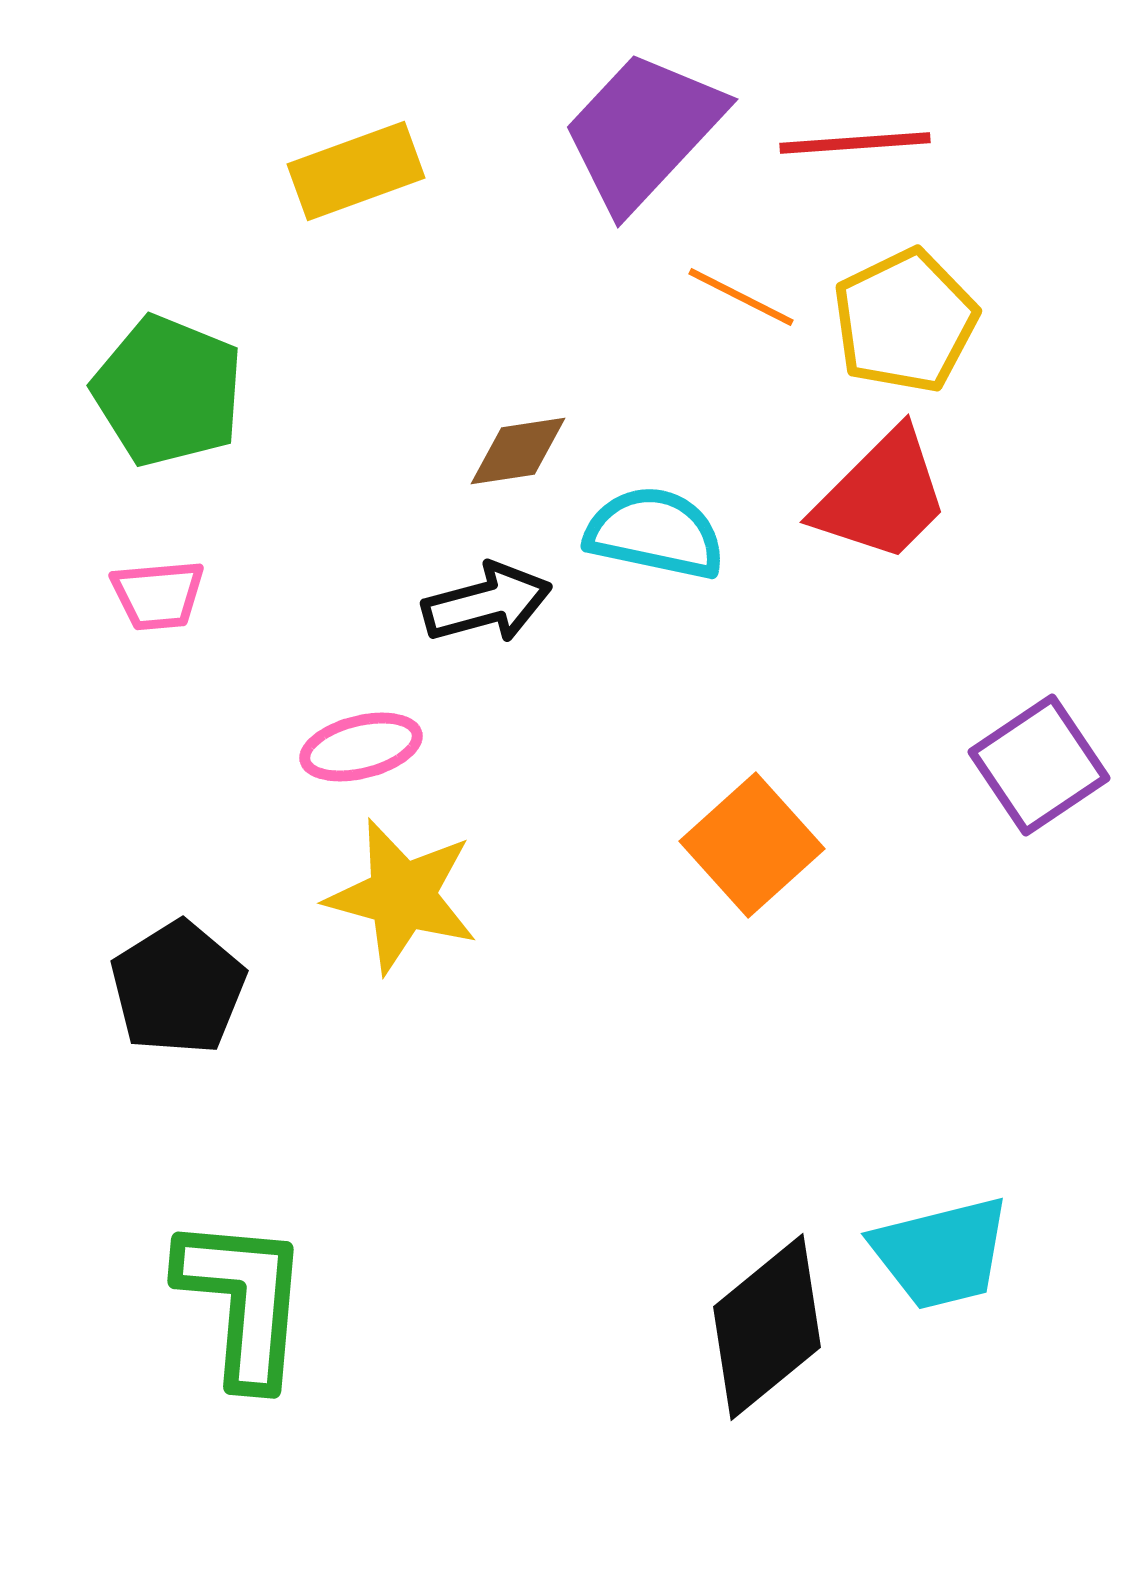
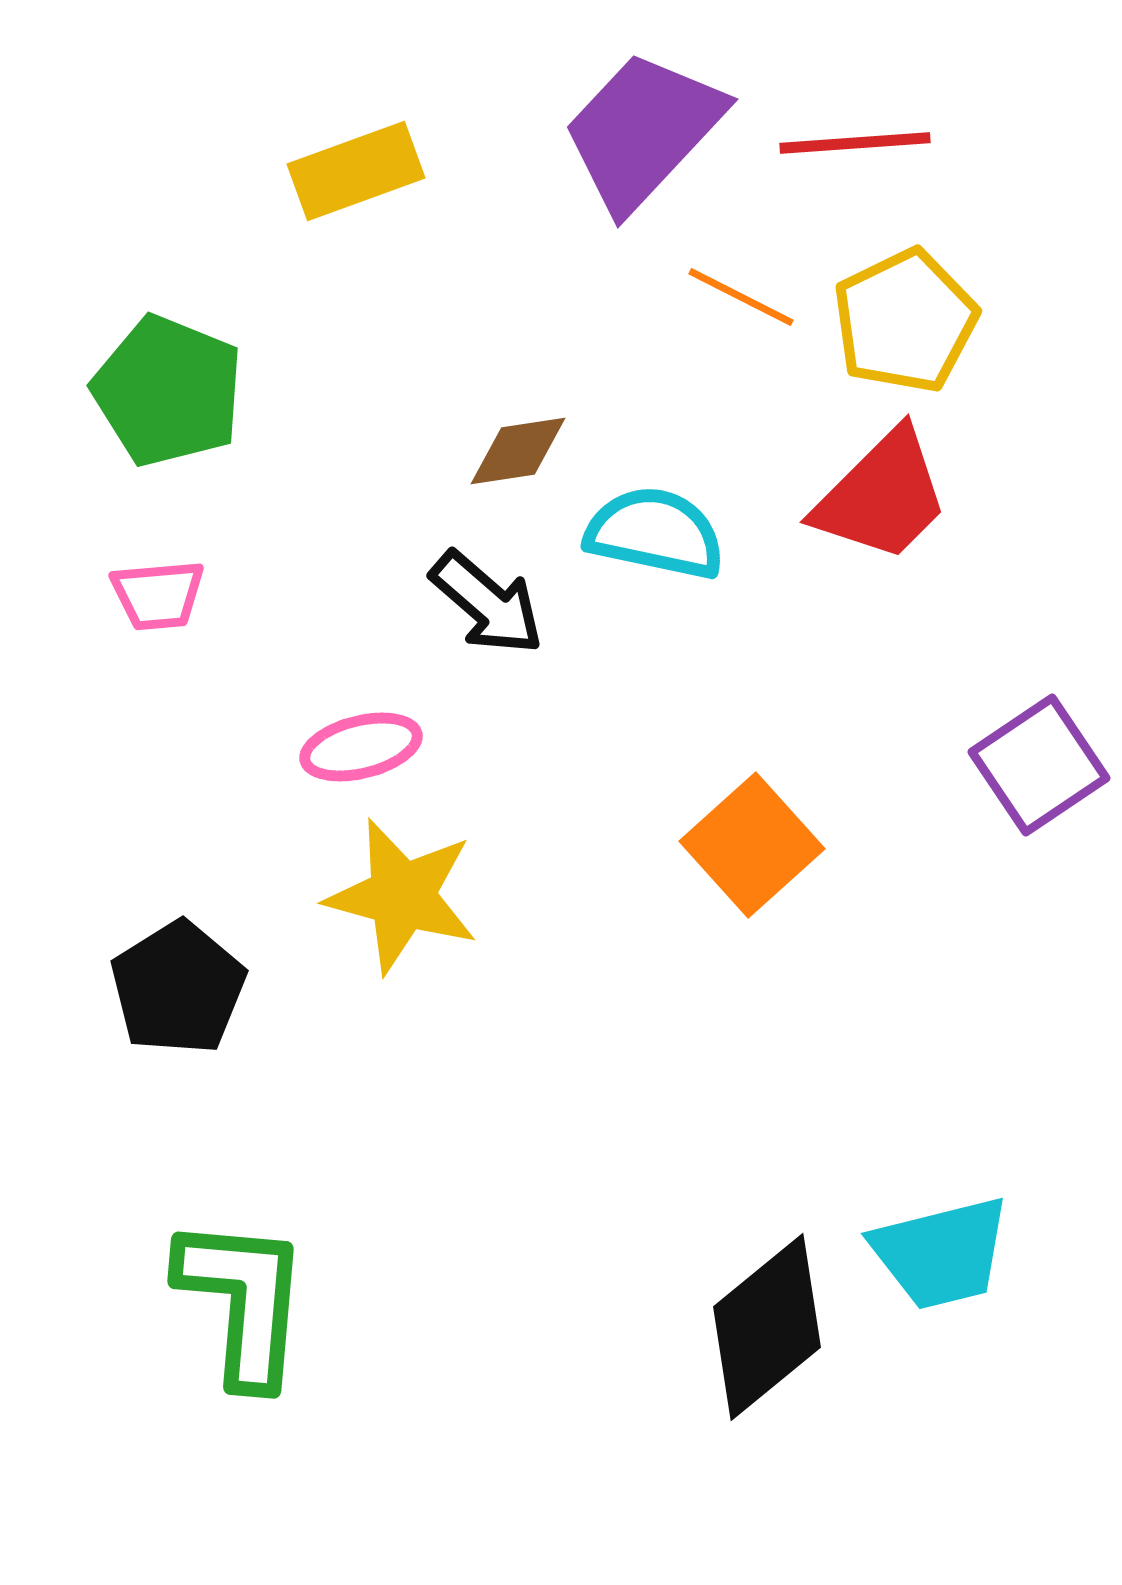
black arrow: rotated 56 degrees clockwise
